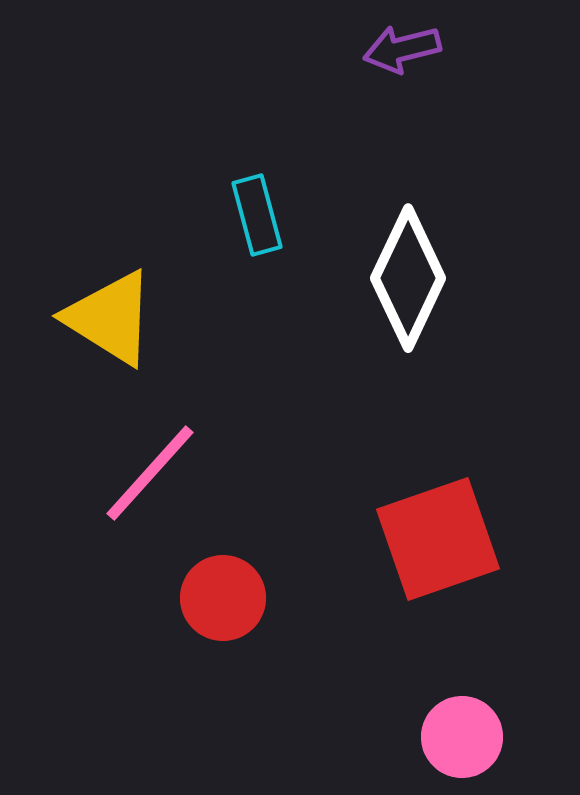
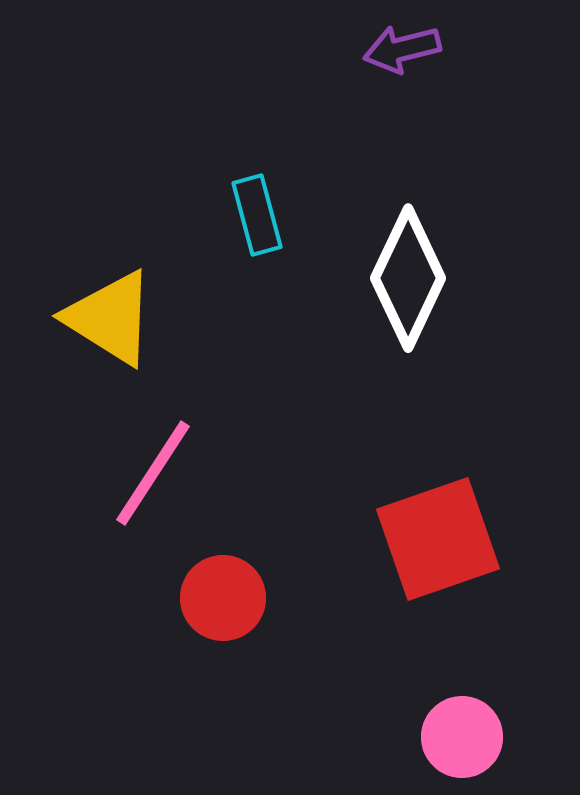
pink line: moved 3 px right; rotated 9 degrees counterclockwise
